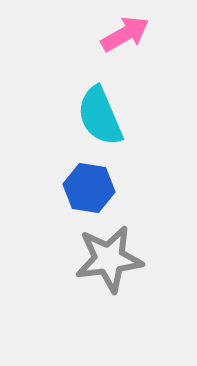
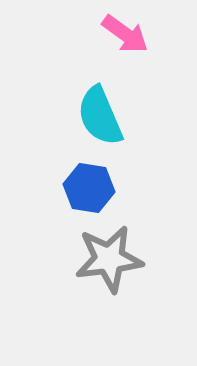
pink arrow: rotated 66 degrees clockwise
